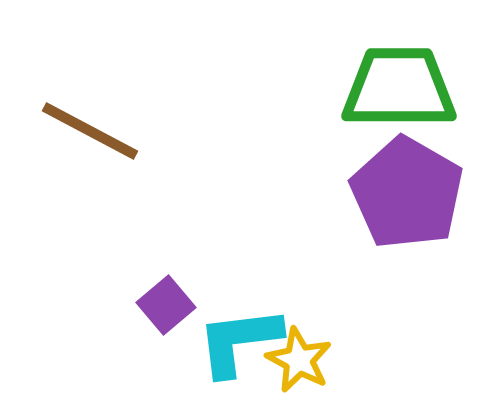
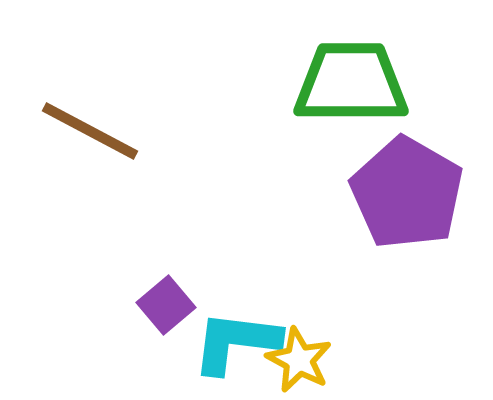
green trapezoid: moved 48 px left, 5 px up
cyan L-shape: moved 3 px left, 1 px down; rotated 14 degrees clockwise
